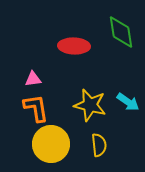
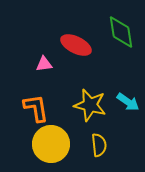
red ellipse: moved 2 px right, 1 px up; rotated 24 degrees clockwise
pink triangle: moved 11 px right, 15 px up
